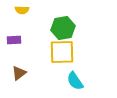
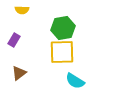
purple rectangle: rotated 56 degrees counterclockwise
cyan semicircle: rotated 24 degrees counterclockwise
